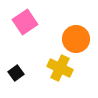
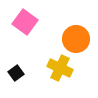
pink square: rotated 20 degrees counterclockwise
